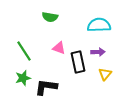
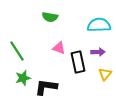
green line: moved 7 px left
